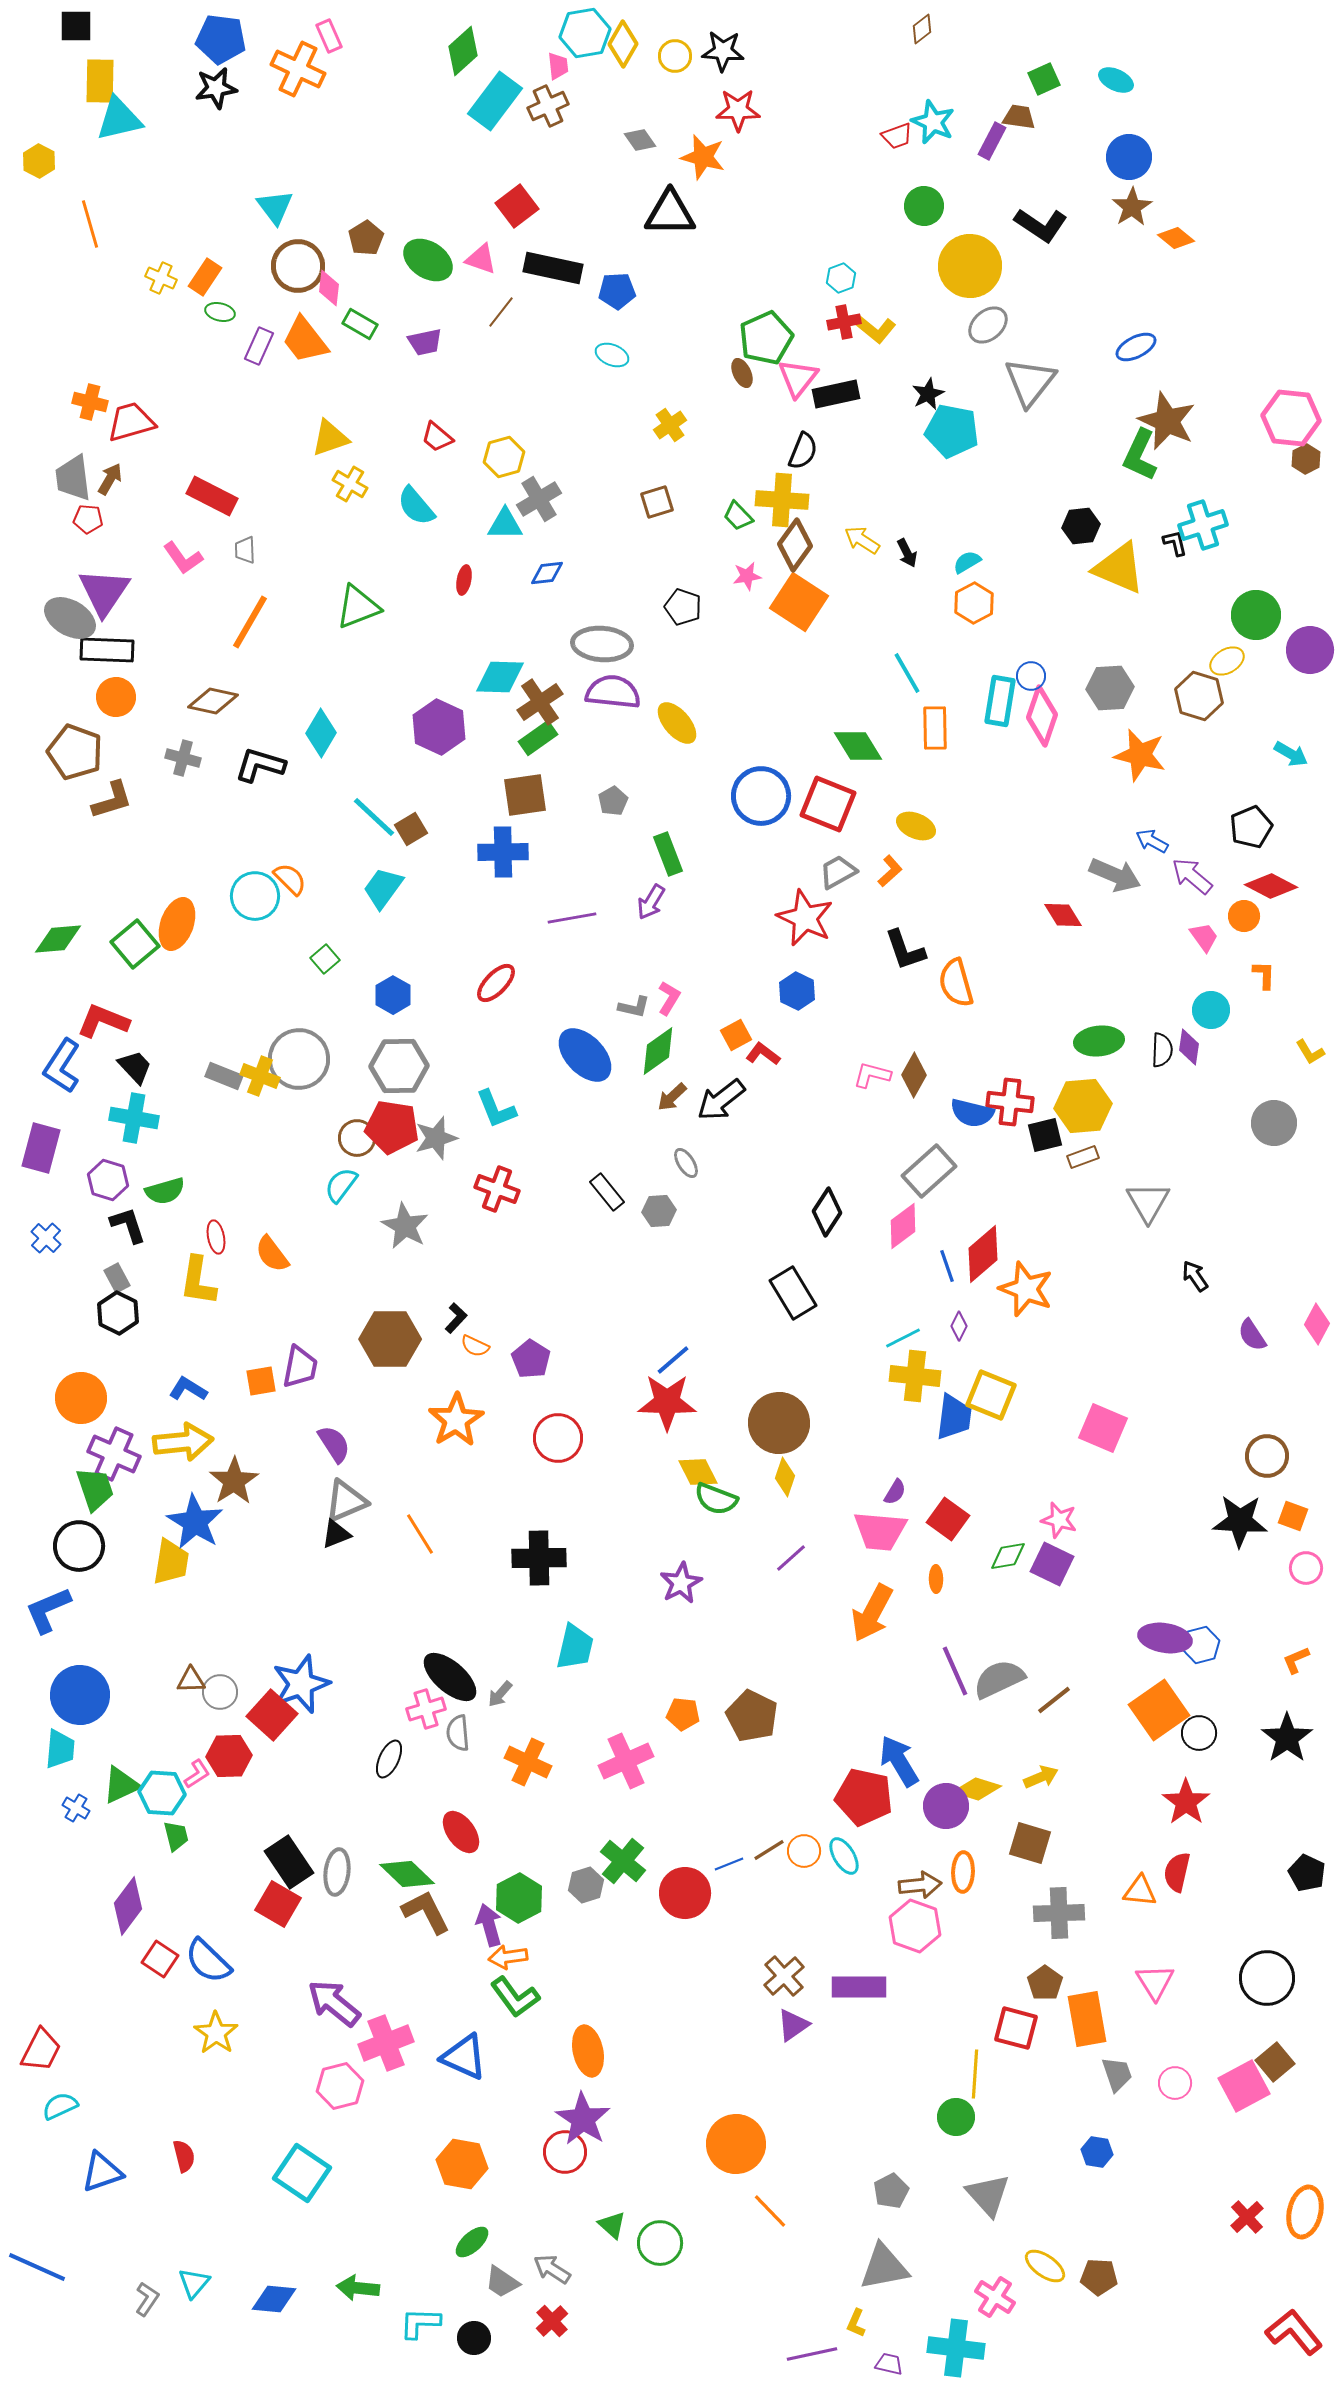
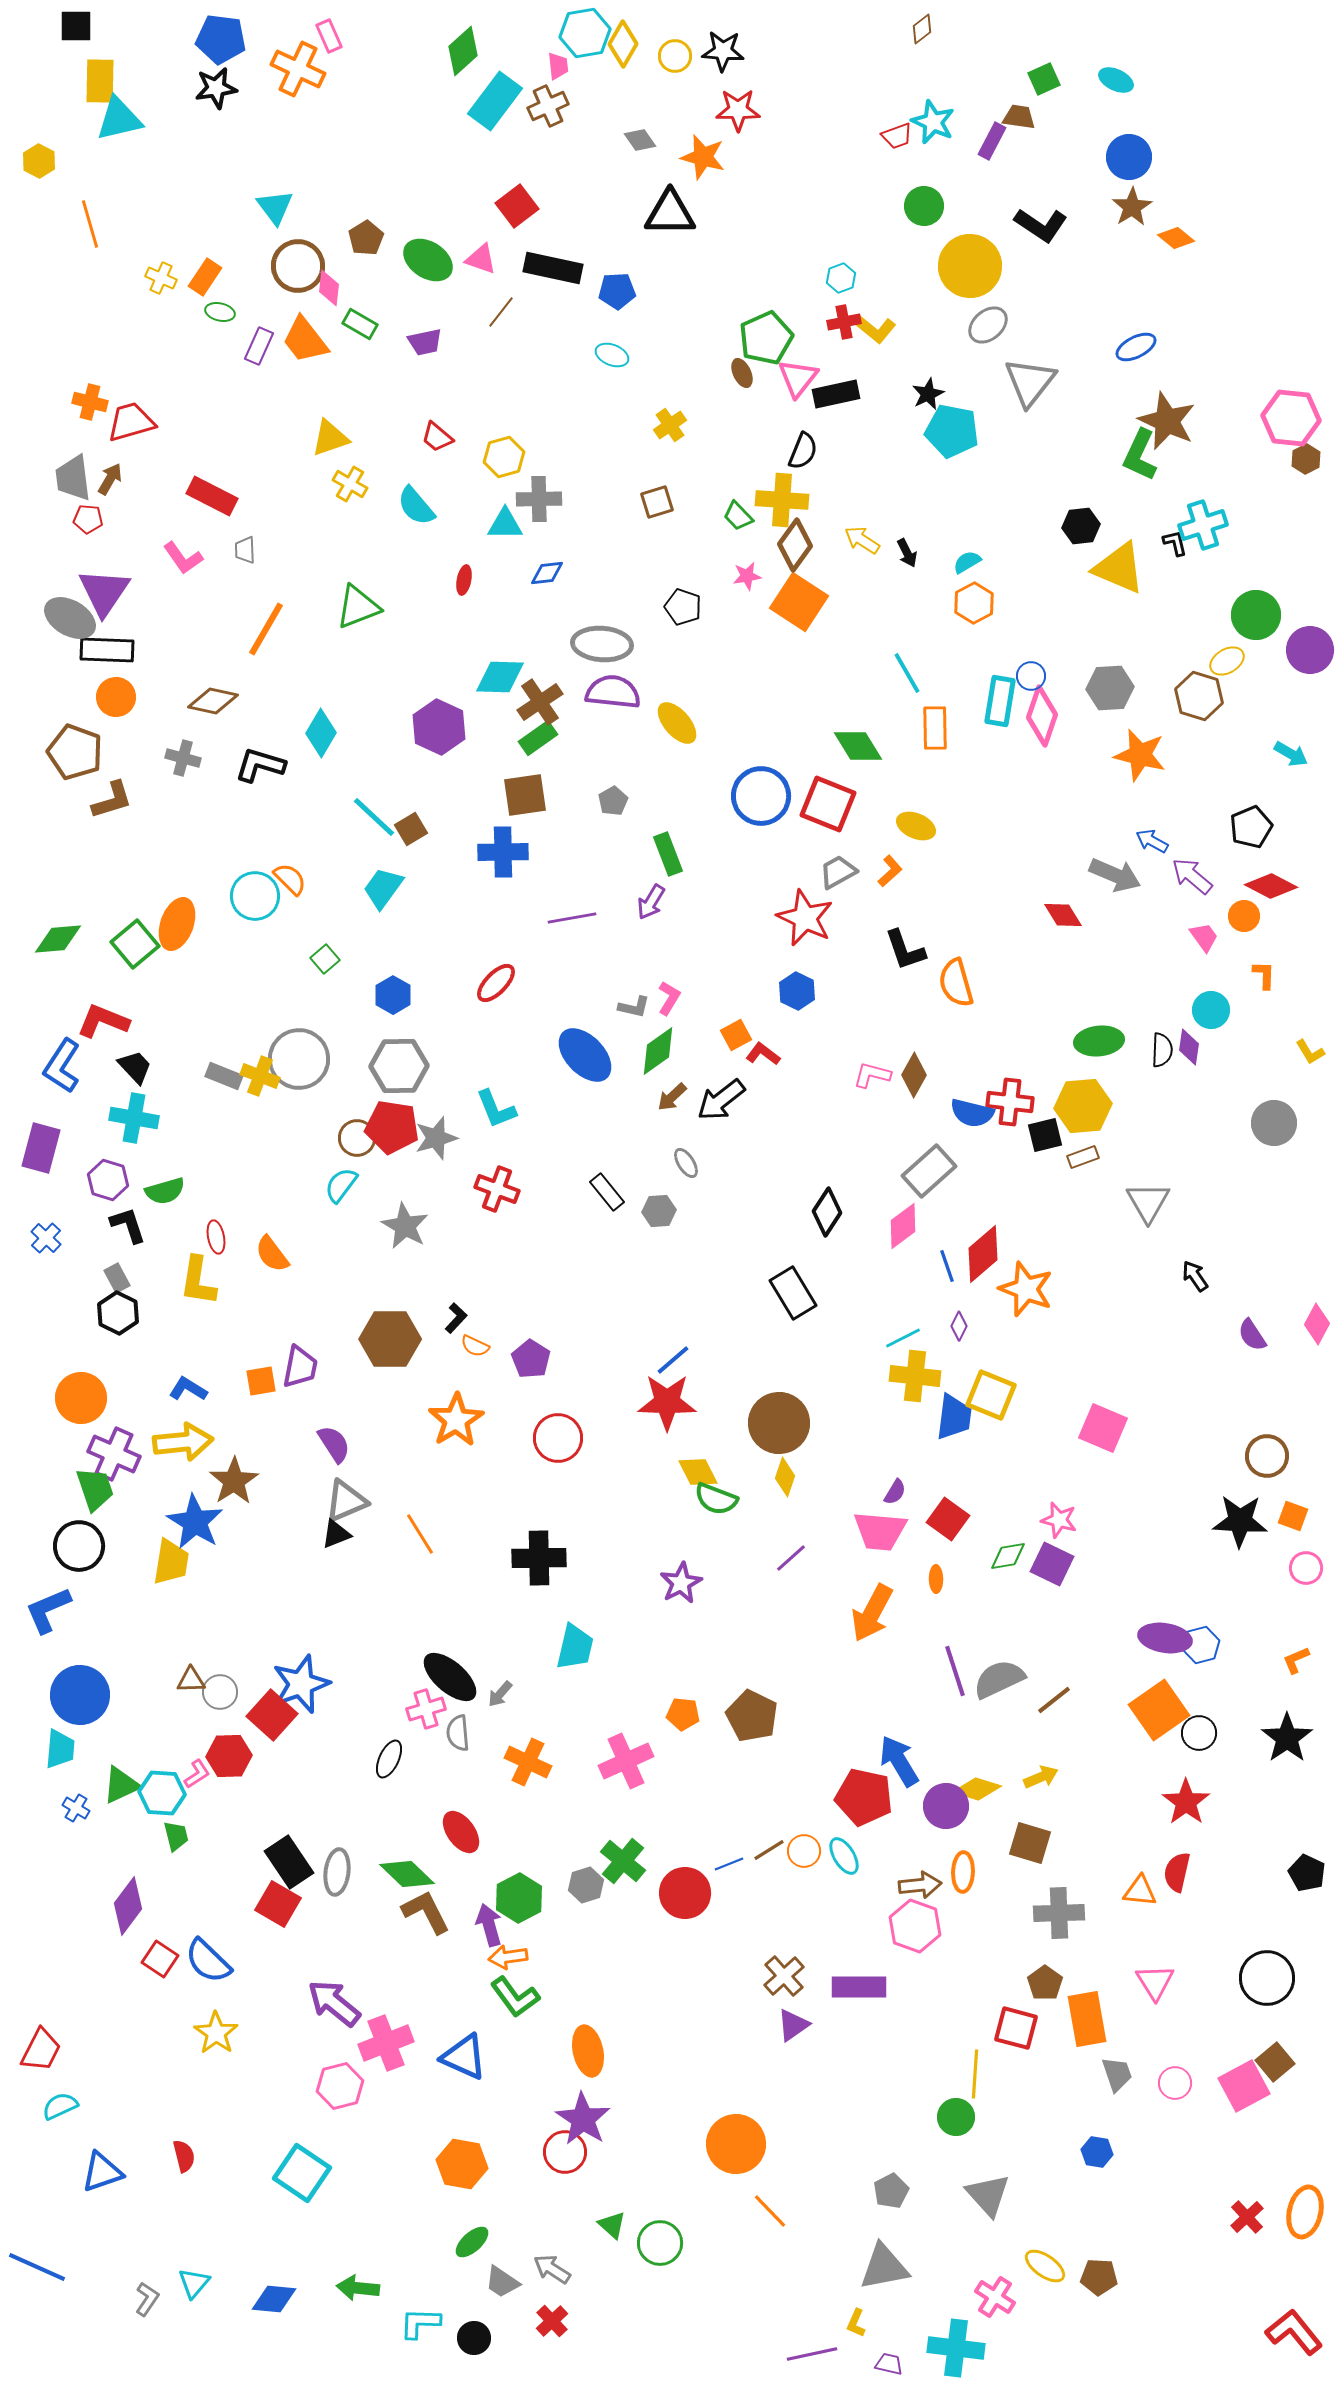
gray cross at (539, 499): rotated 30 degrees clockwise
orange line at (250, 622): moved 16 px right, 7 px down
purple line at (955, 1671): rotated 6 degrees clockwise
